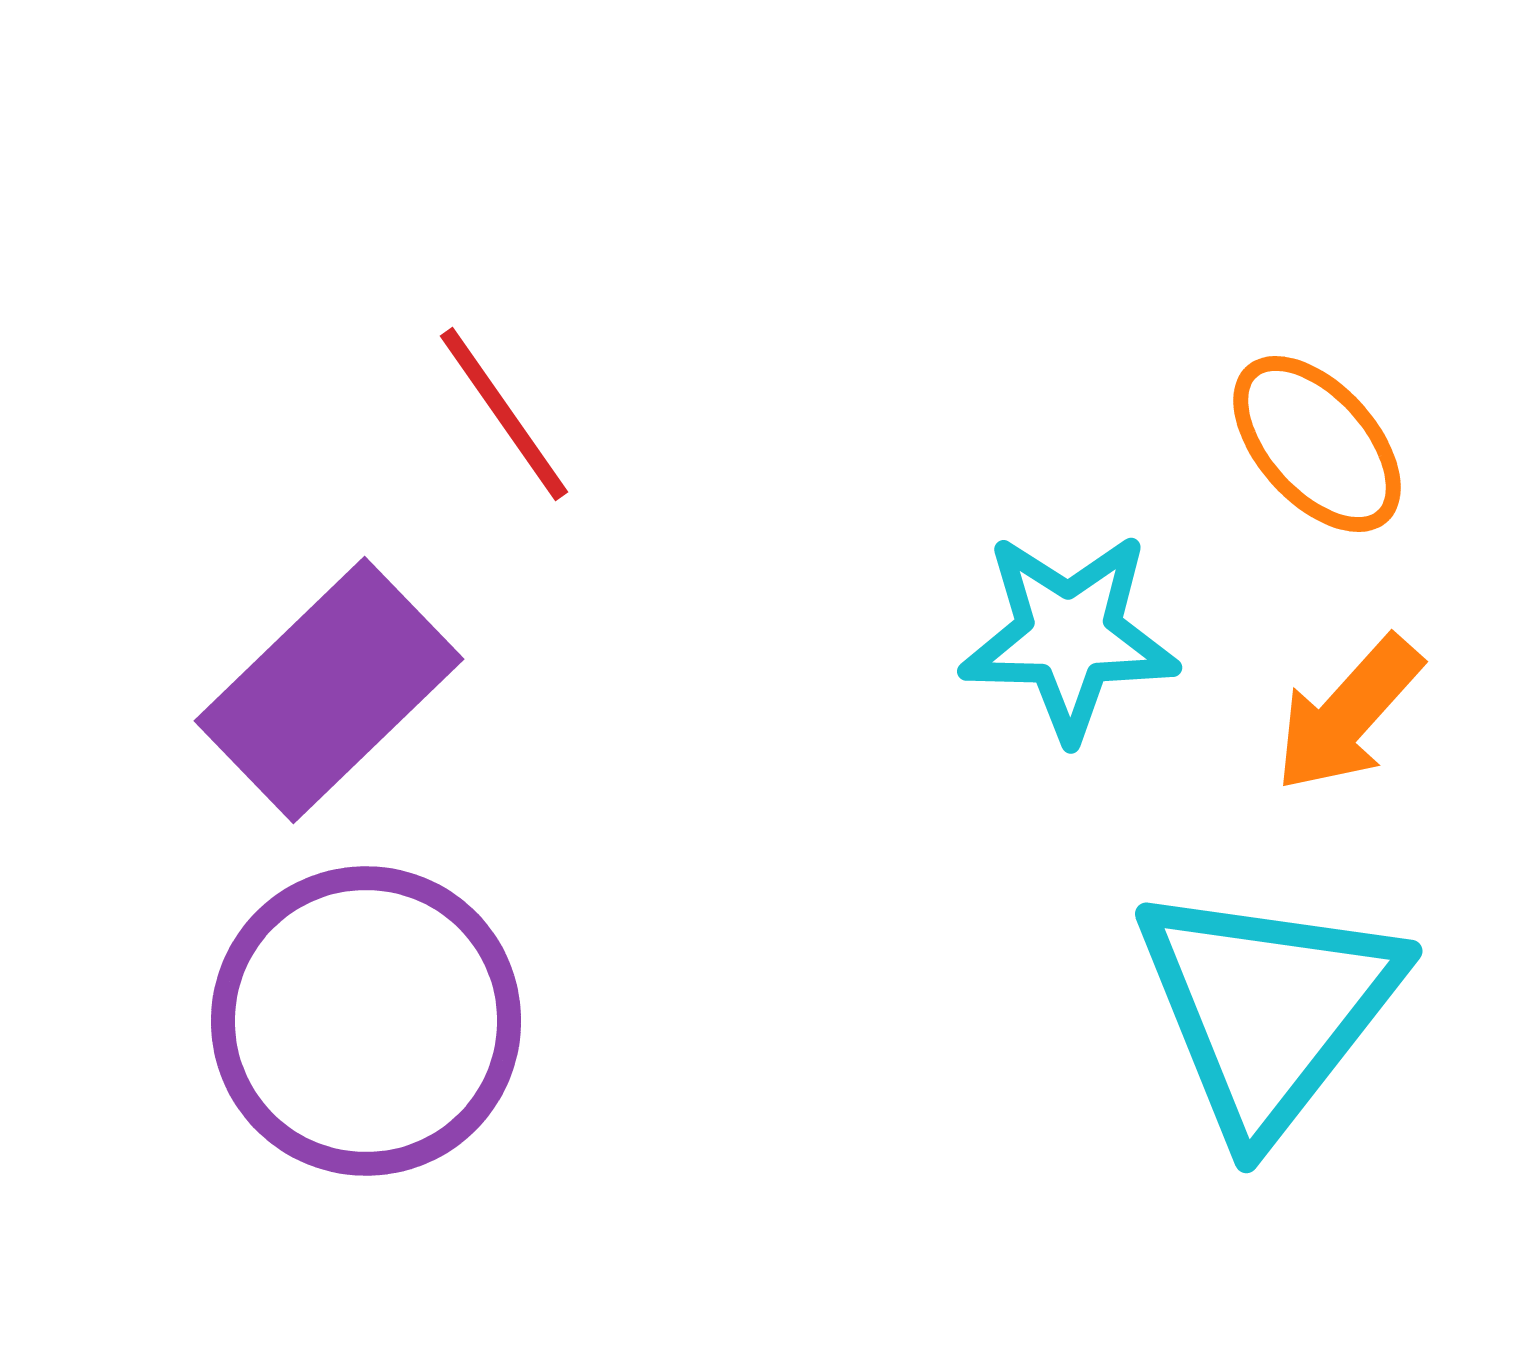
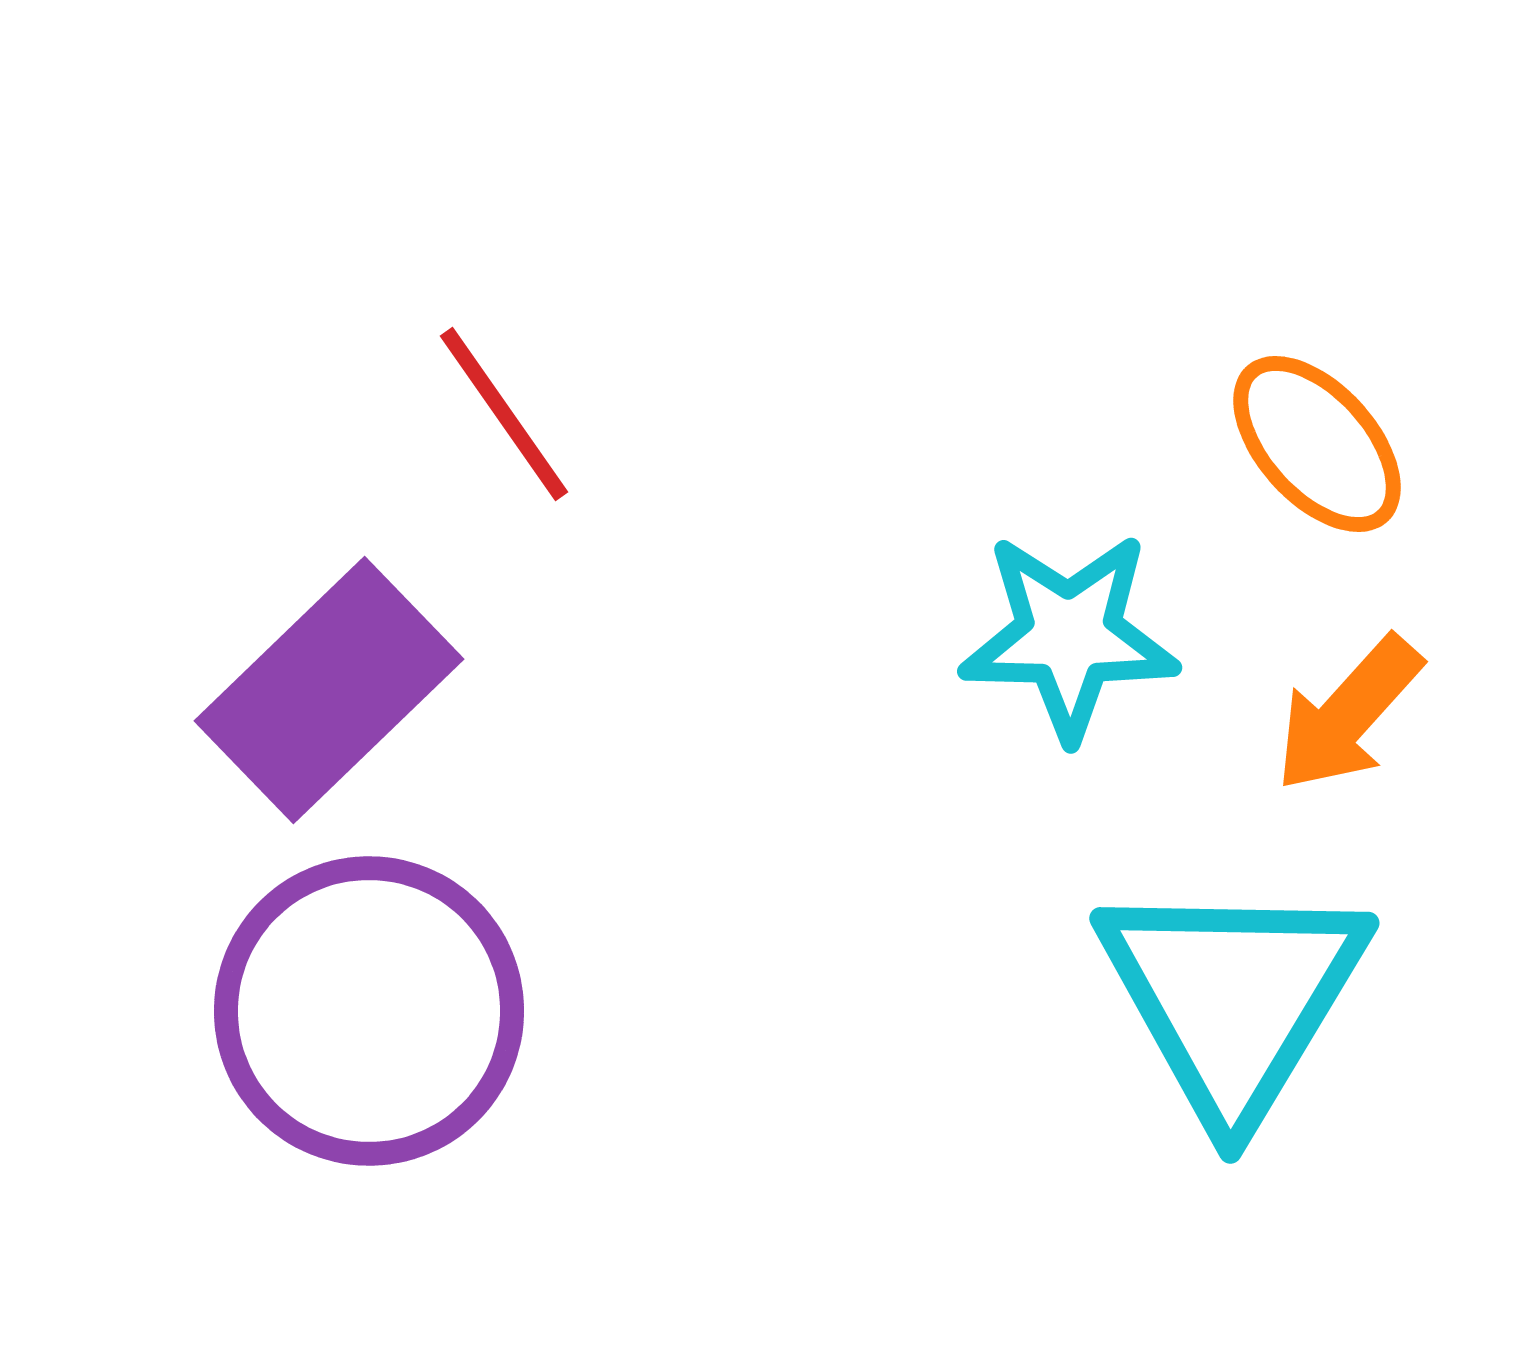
cyan triangle: moved 35 px left, 11 px up; rotated 7 degrees counterclockwise
purple circle: moved 3 px right, 10 px up
